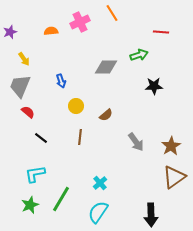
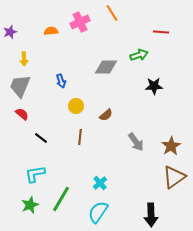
yellow arrow: rotated 32 degrees clockwise
red semicircle: moved 6 px left, 2 px down
